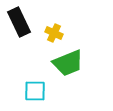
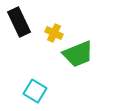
green trapezoid: moved 10 px right, 9 px up
cyan square: rotated 30 degrees clockwise
